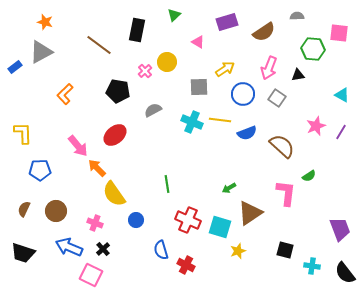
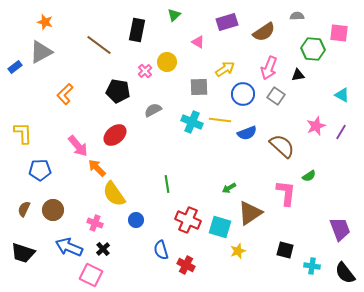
gray square at (277, 98): moved 1 px left, 2 px up
brown circle at (56, 211): moved 3 px left, 1 px up
